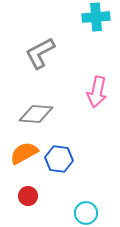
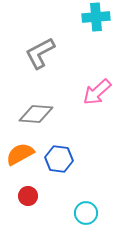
pink arrow: rotated 36 degrees clockwise
orange semicircle: moved 4 px left, 1 px down
